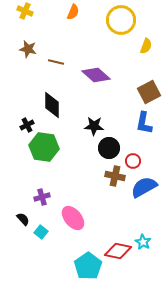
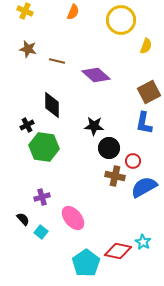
brown line: moved 1 px right, 1 px up
cyan pentagon: moved 2 px left, 3 px up
